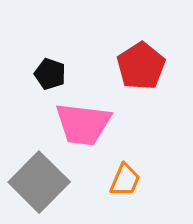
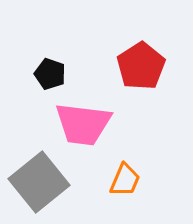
gray square: rotated 6 degrees clockwise
